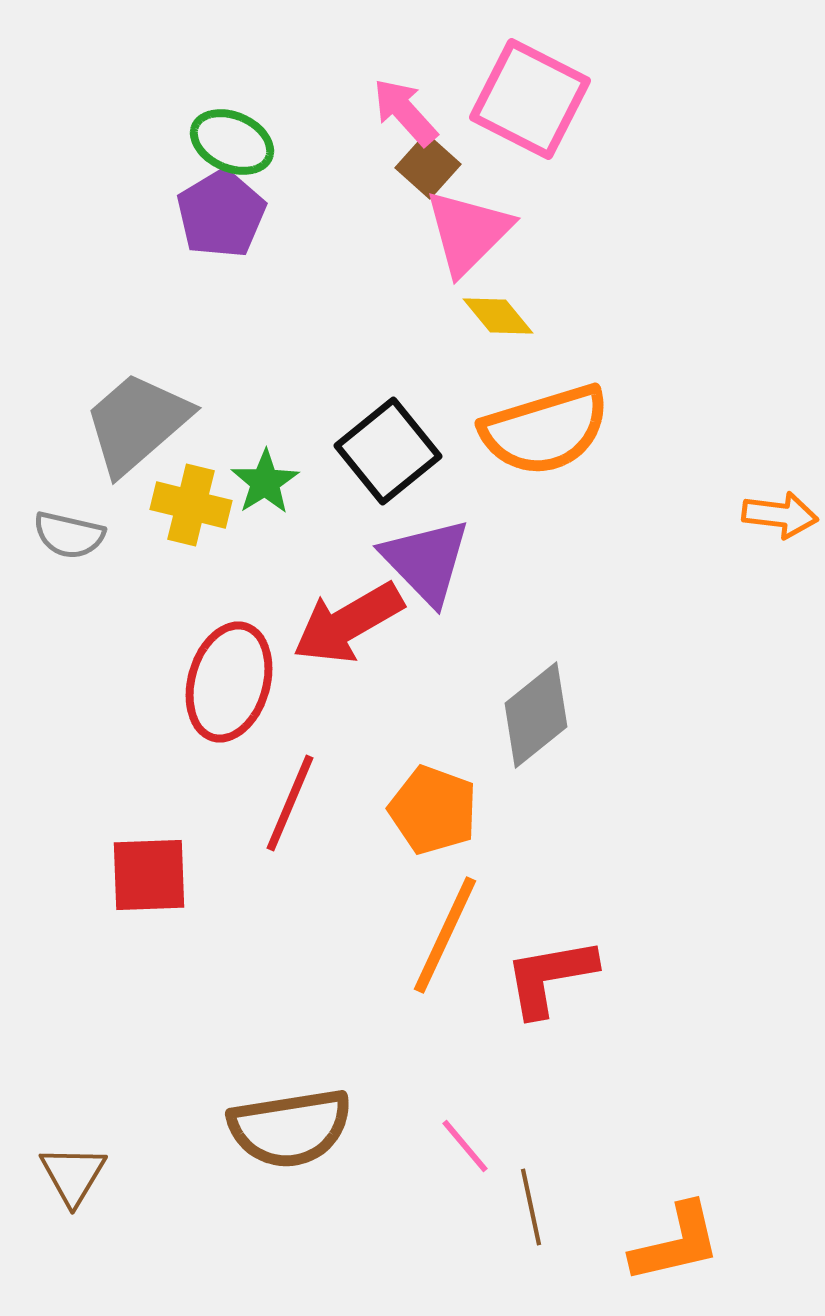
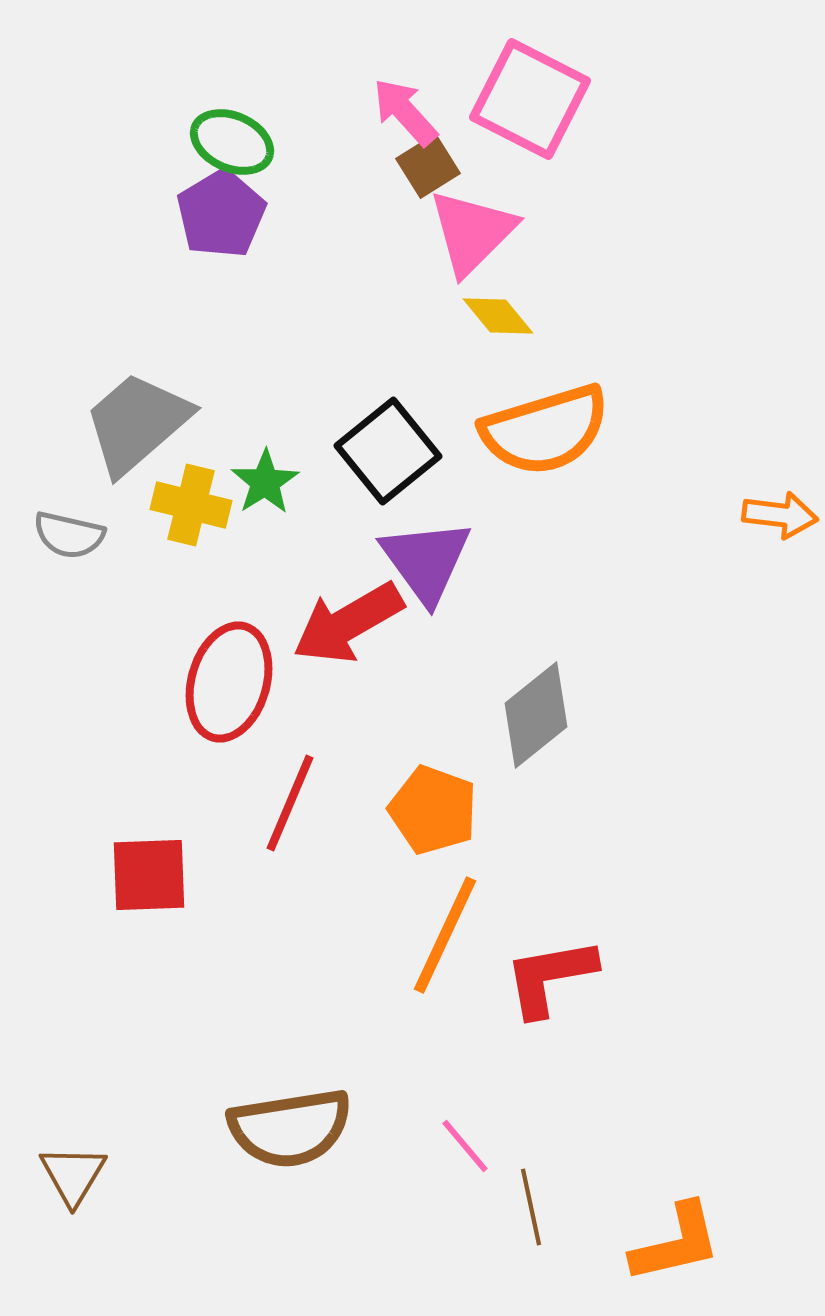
brown square: rotated 16 degrees clockwise
pink triangle: moved 4 px right
purple triangle: rotated 8 degrees clockwise
